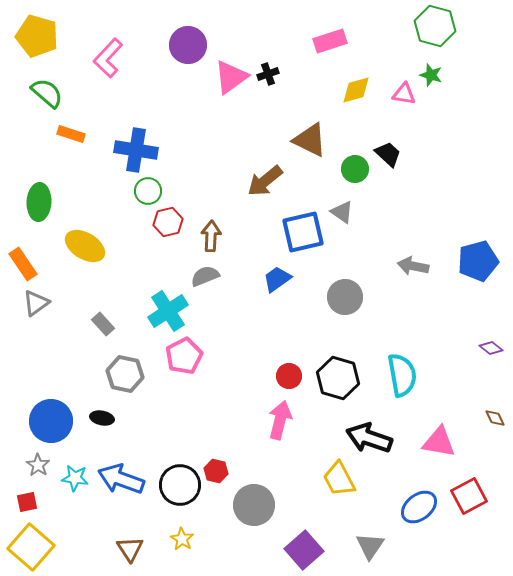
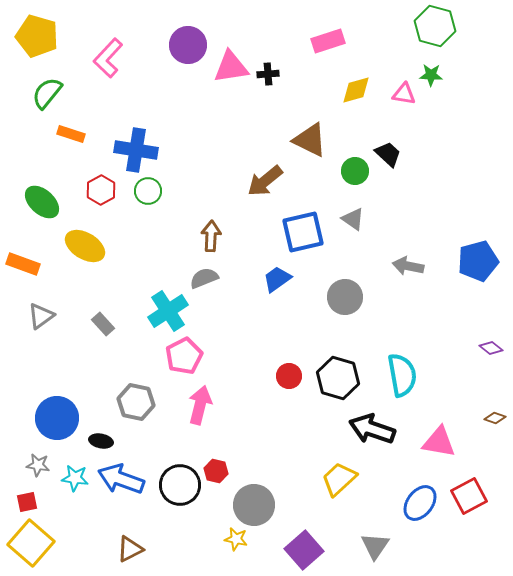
pink rectangle at (330, 41): moved 2 px left
black cross at (268, 74): rotated 15 degrees clockwise
green star at (431, 75): rotated 15 degrees counterclockwise
pink triangle at (231, 77): moved 10 px up; rotated 27 degrees clockwise
green semicircle at (47, 93): rotated 92 degrees counterclockwise
green circle at (355, 169): moved 2 px down
green ellipse at (39, 202): moved 3 px right; rotated 51 degrees counterclockwise
gray triangle at (342, 212): moved 11 px right, 7 px down
red hexagon at (168, 222): moved 67 px left, 32 px up; rotated 16 degrees counterclockwise
orange rectangle at (23, 264): rotated 36 degrees counterclockwise
gray arrow at (413, 266): moved 5 px left
gray semicircle at (205, 276): moved 1 px left, 2 px down
gray triangle at (36, 303): moved 5 px right, 13 px down
gray hexagon at (125, 374): moved 11 px right, 28 px down
black ellipse at (102, 418): moved 1 px left, 23 px down
brown diamond at (495, 418): rotated 45 degrees counterclockwise
pink arrow at (280, 420): moved 80 px left, 15 px up
blue circle at (51, 421): moved 6 px right, 3 px up
black arrow at (369, 438): moved 3 px right, 9 px up
gray star at (38, 465): rotated 25 degrees counterclockwise
yellow trapezoid at (339, 479): rotated 75 degrees clockwise
blue ellipse at (419, 507): moved 1 px right, 4 px up; rotated 15 degrees counterclockwise
yellow star at (182, 539): moved 54 px right; rotated 20 degrees counterclockwise
gray triangle at (370, 546): moved 5 px right
yellow square at (31, 547): moved 4 px up
brown triangle at (130, 549): rotated 36 degrees clockwise
